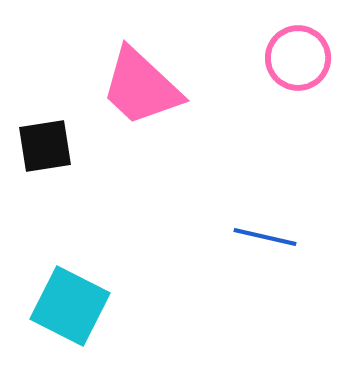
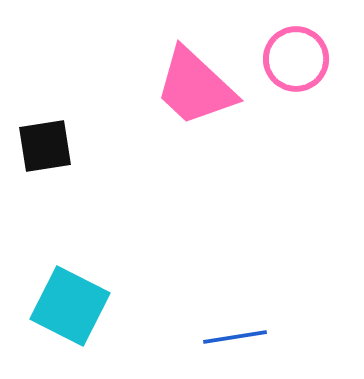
pink circle: moved 2 px left, 1 px down
pink trapezoid: moved 54 px right
blue line: moved 30 px left, 100 px down; rotated 22 degrees counterclockwise
